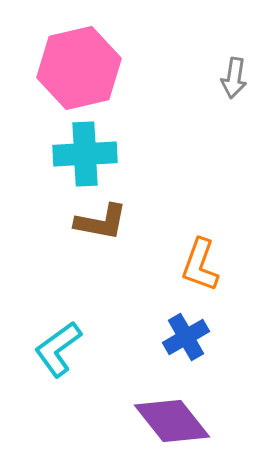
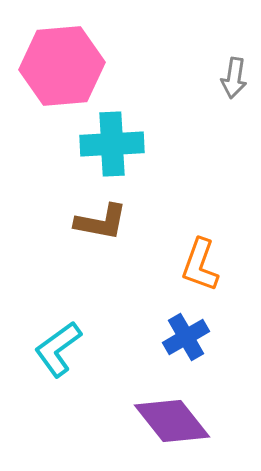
pink hexagon: moved 17 px left, 2 px up; rotated 8 degrees clockwise
cyan cross: moved 27 px right, 10 px up
